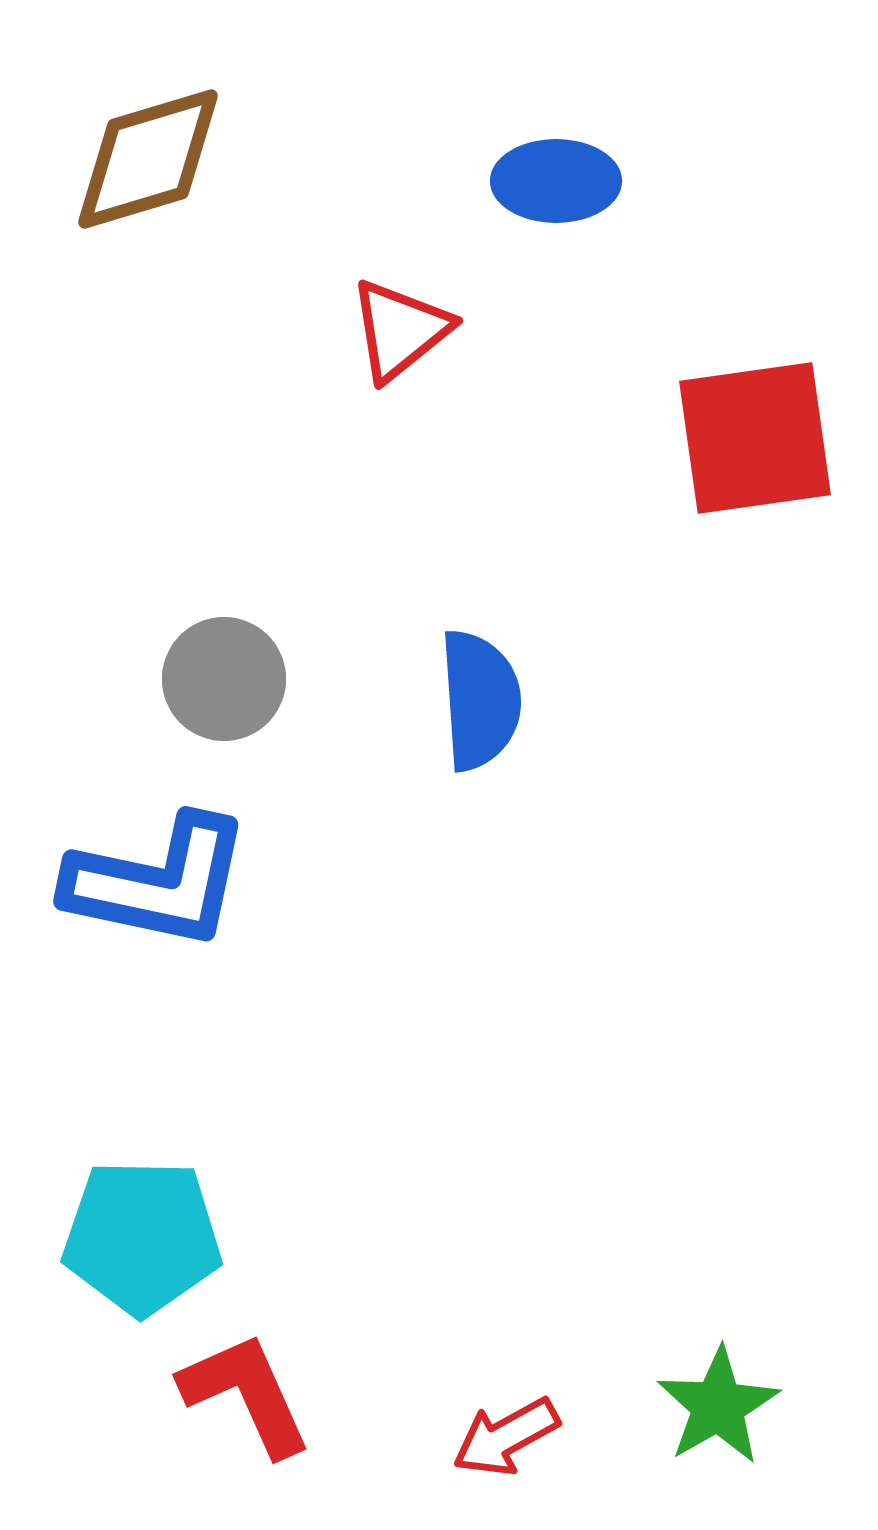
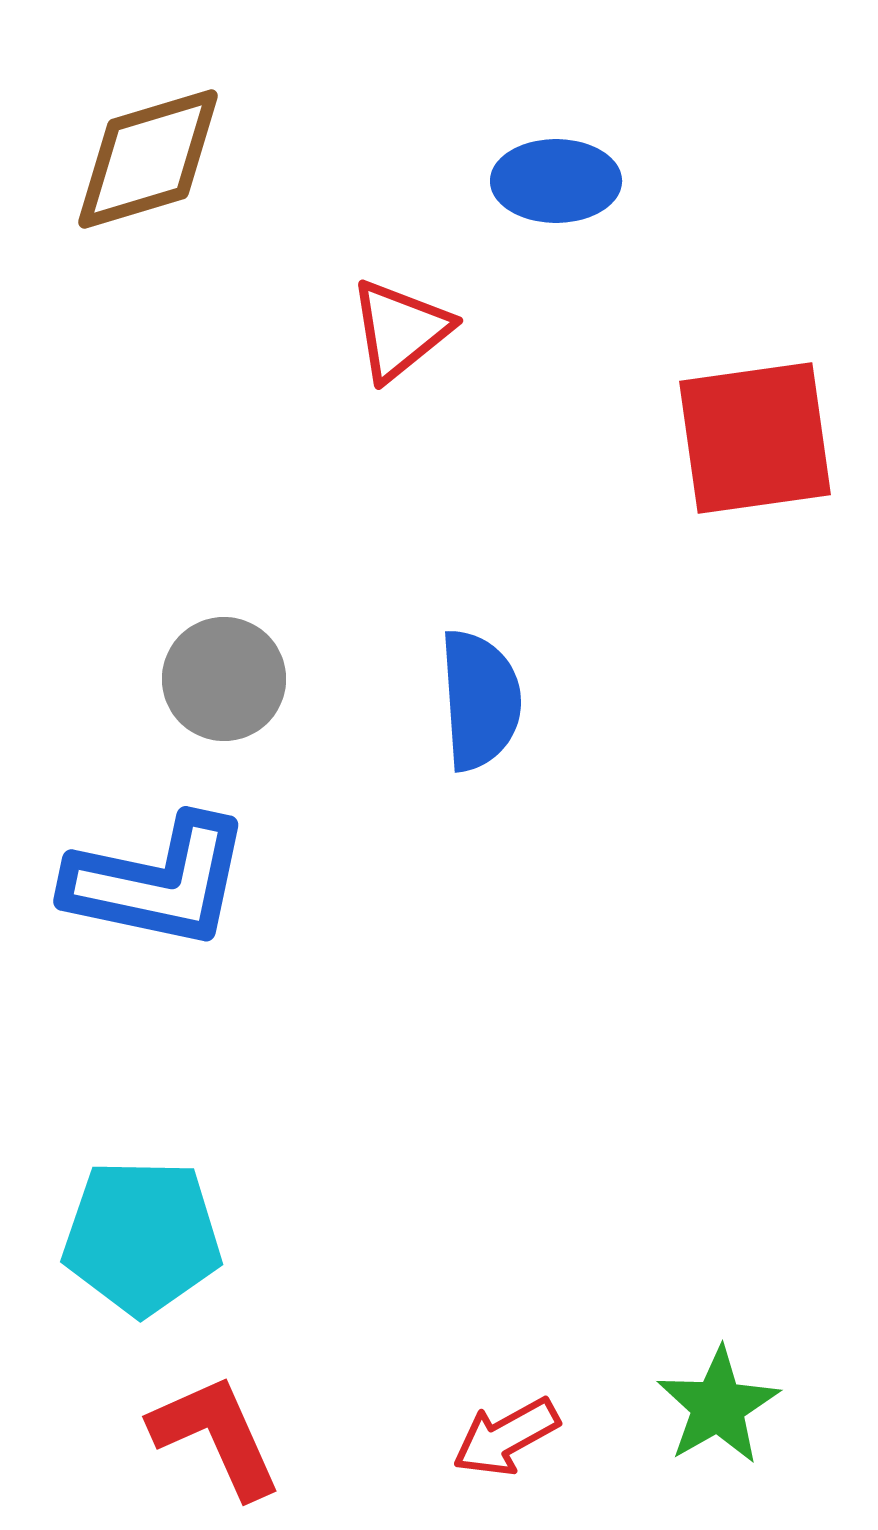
red L-shape: moved 30 px left, 42 px down
